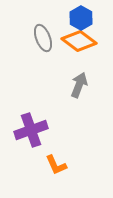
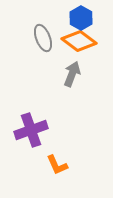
gray arrow: moved 7 px left, 11 px up
orange L-shape: moved 1 px right
